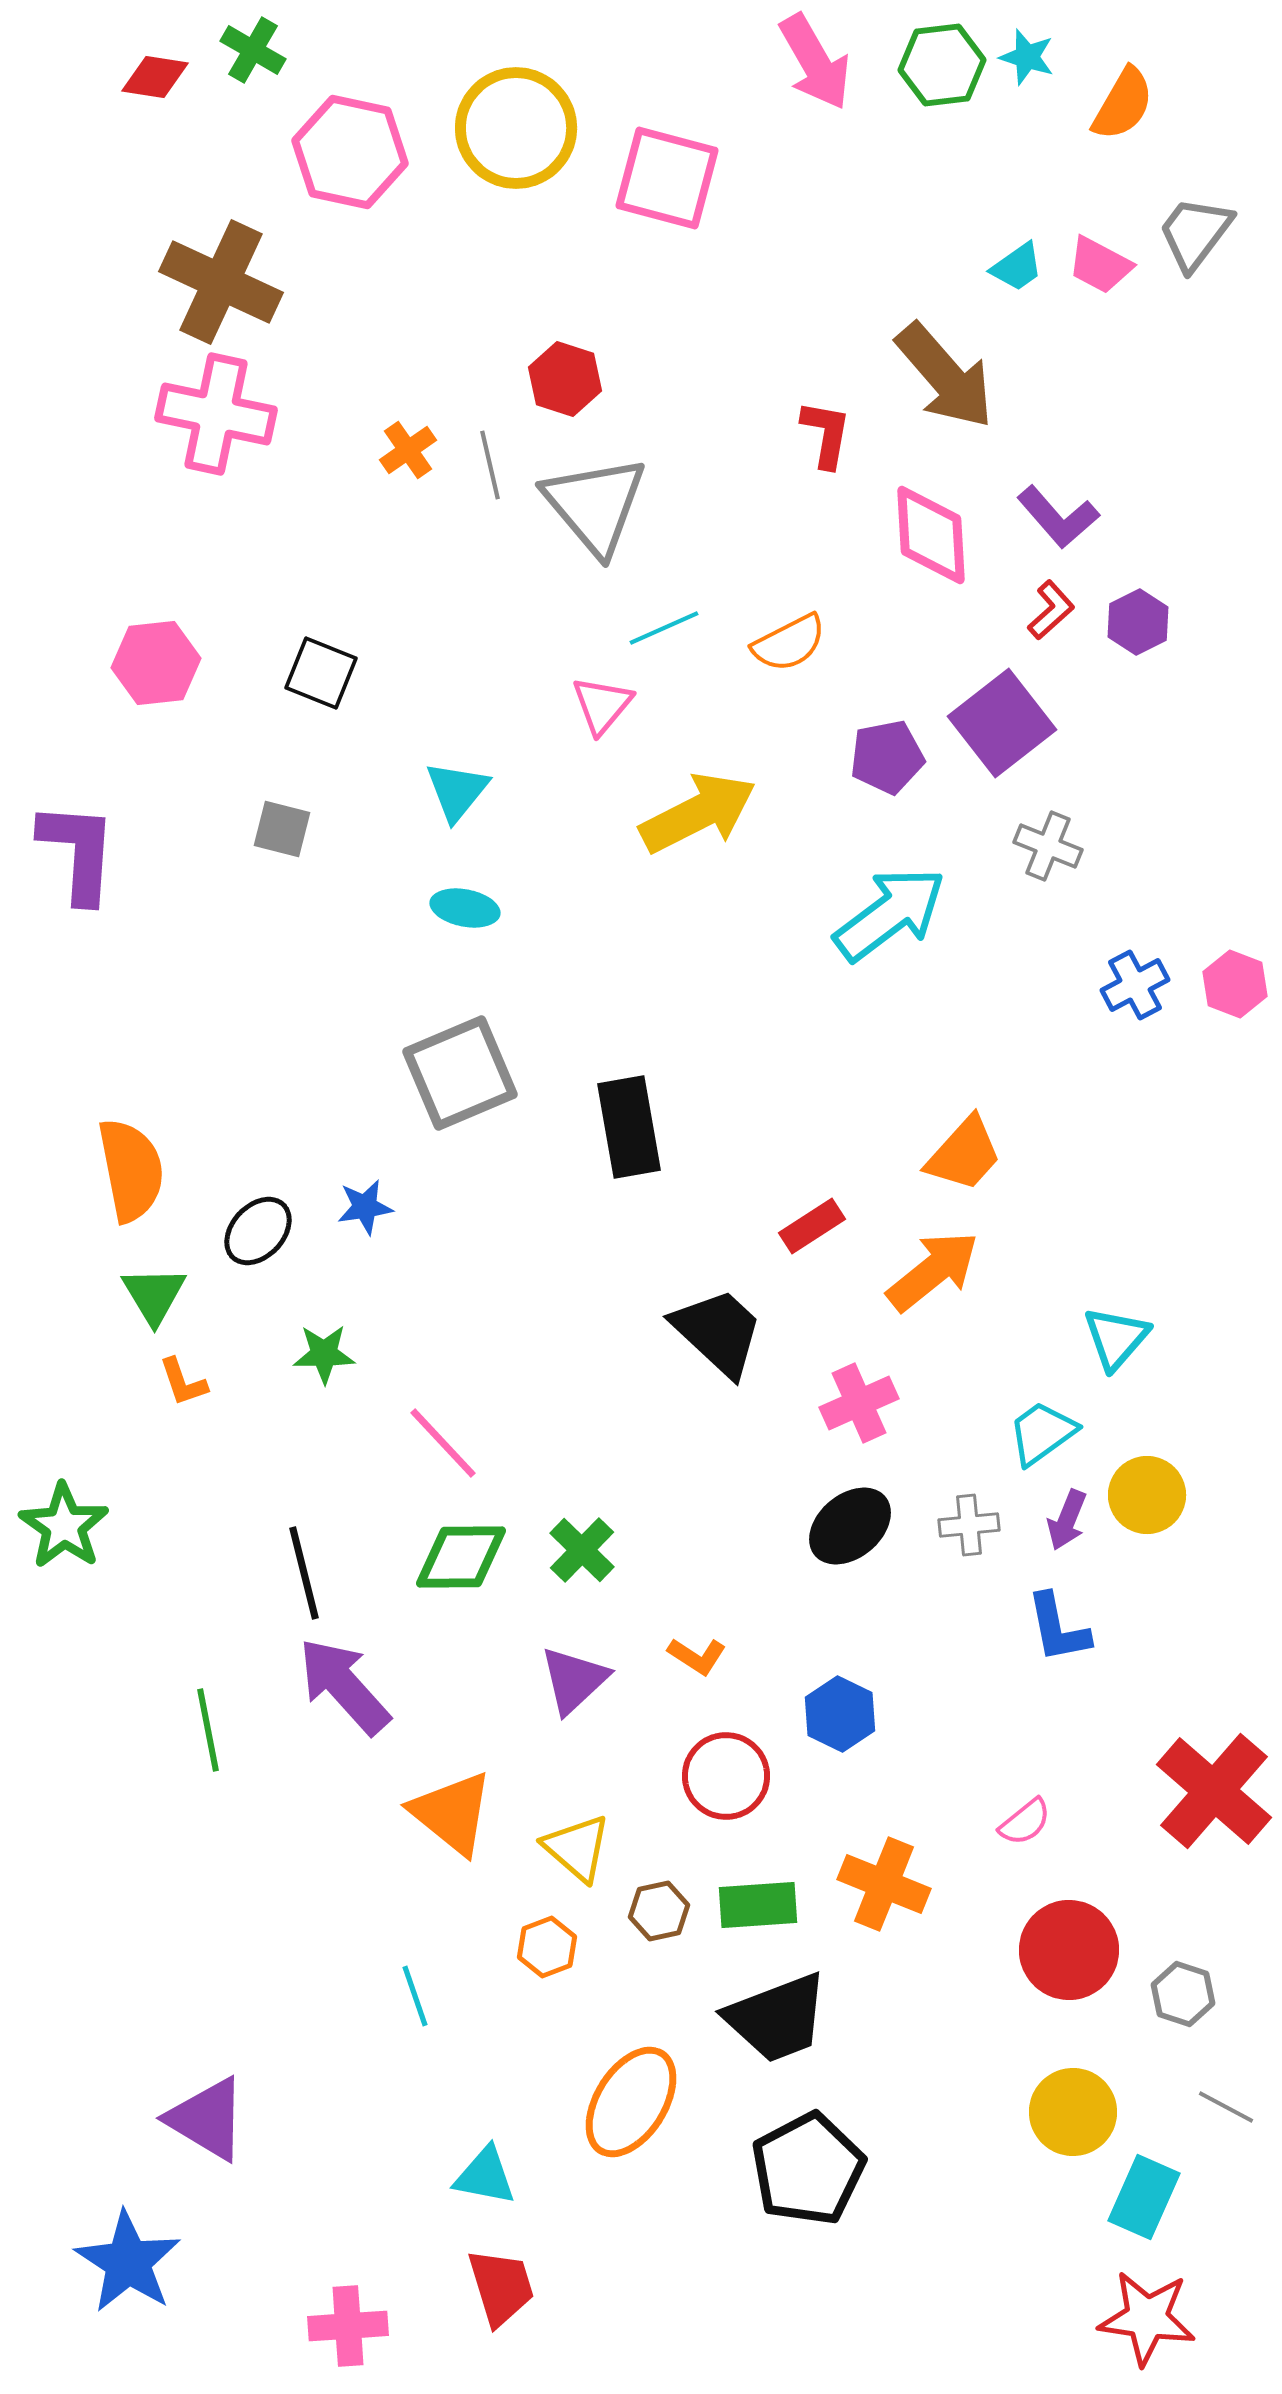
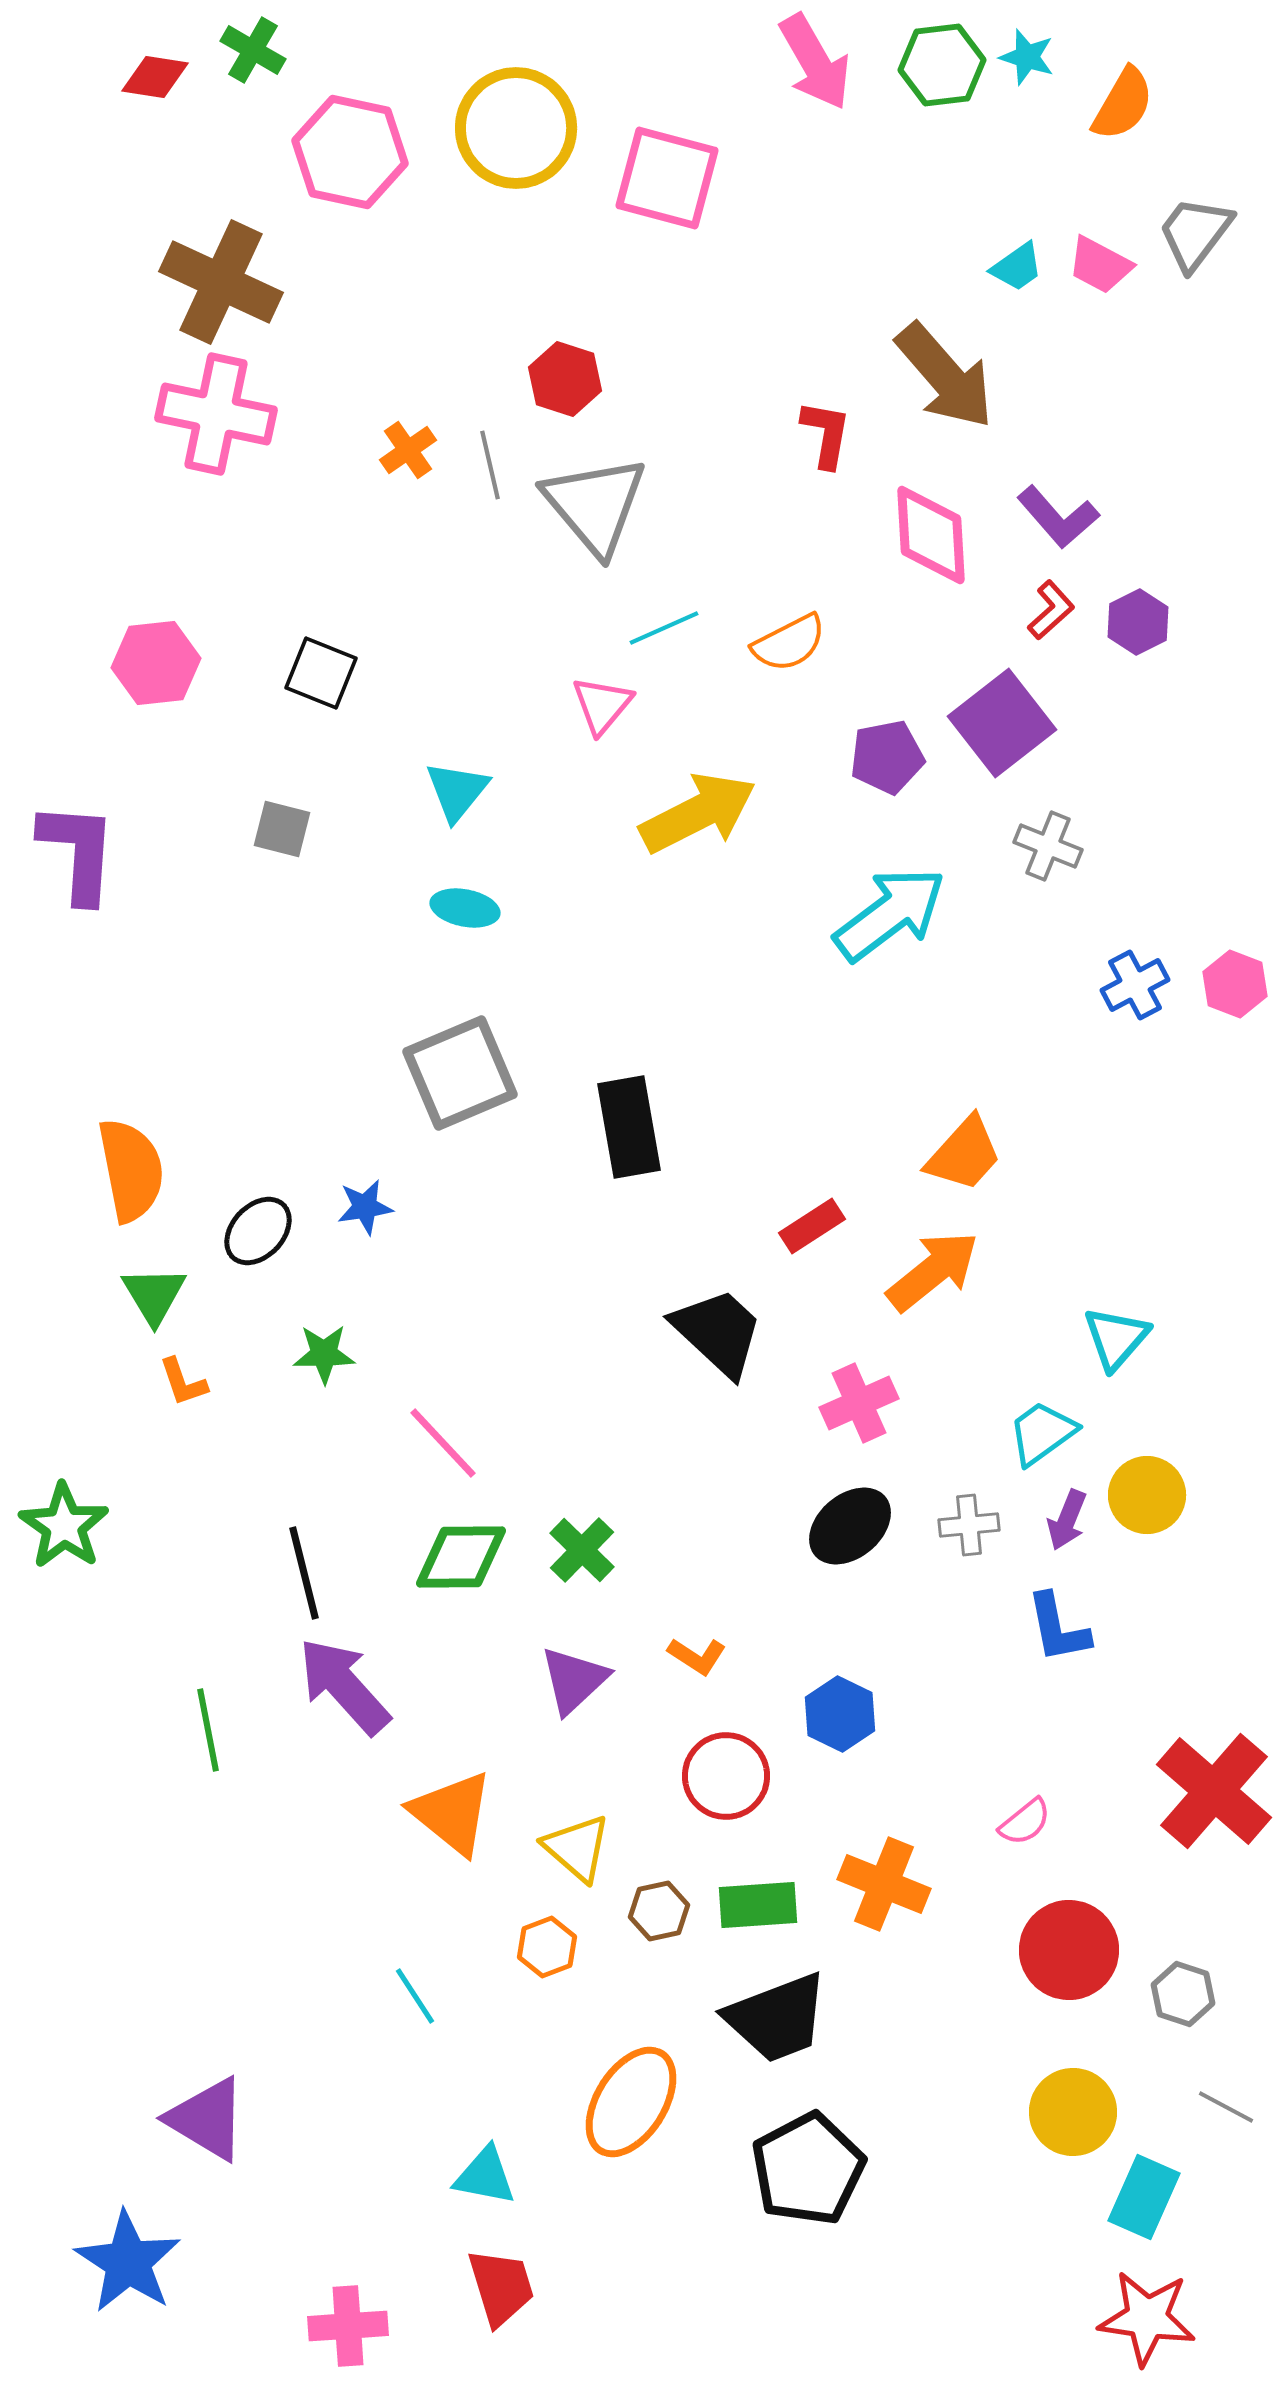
cyan line at (415, 1996): rotated 14 degrees counterclockwise
